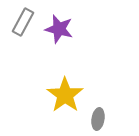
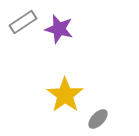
gray rectangle: rotated 28 degrees clockwise
gray ellipse: rotated 35 degrees clockwise
